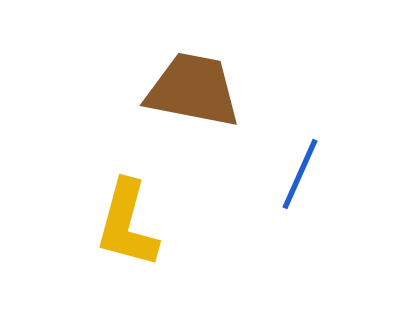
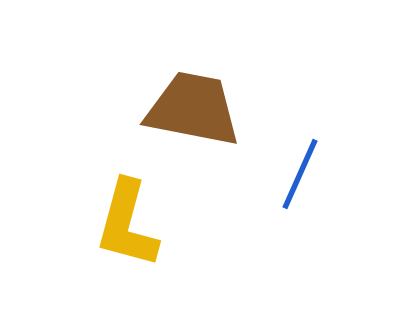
brown trapezoid: moved 19 px down
